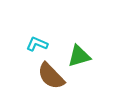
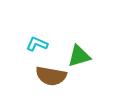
brown semicircle: rotated 36 degrees counterclockwise
